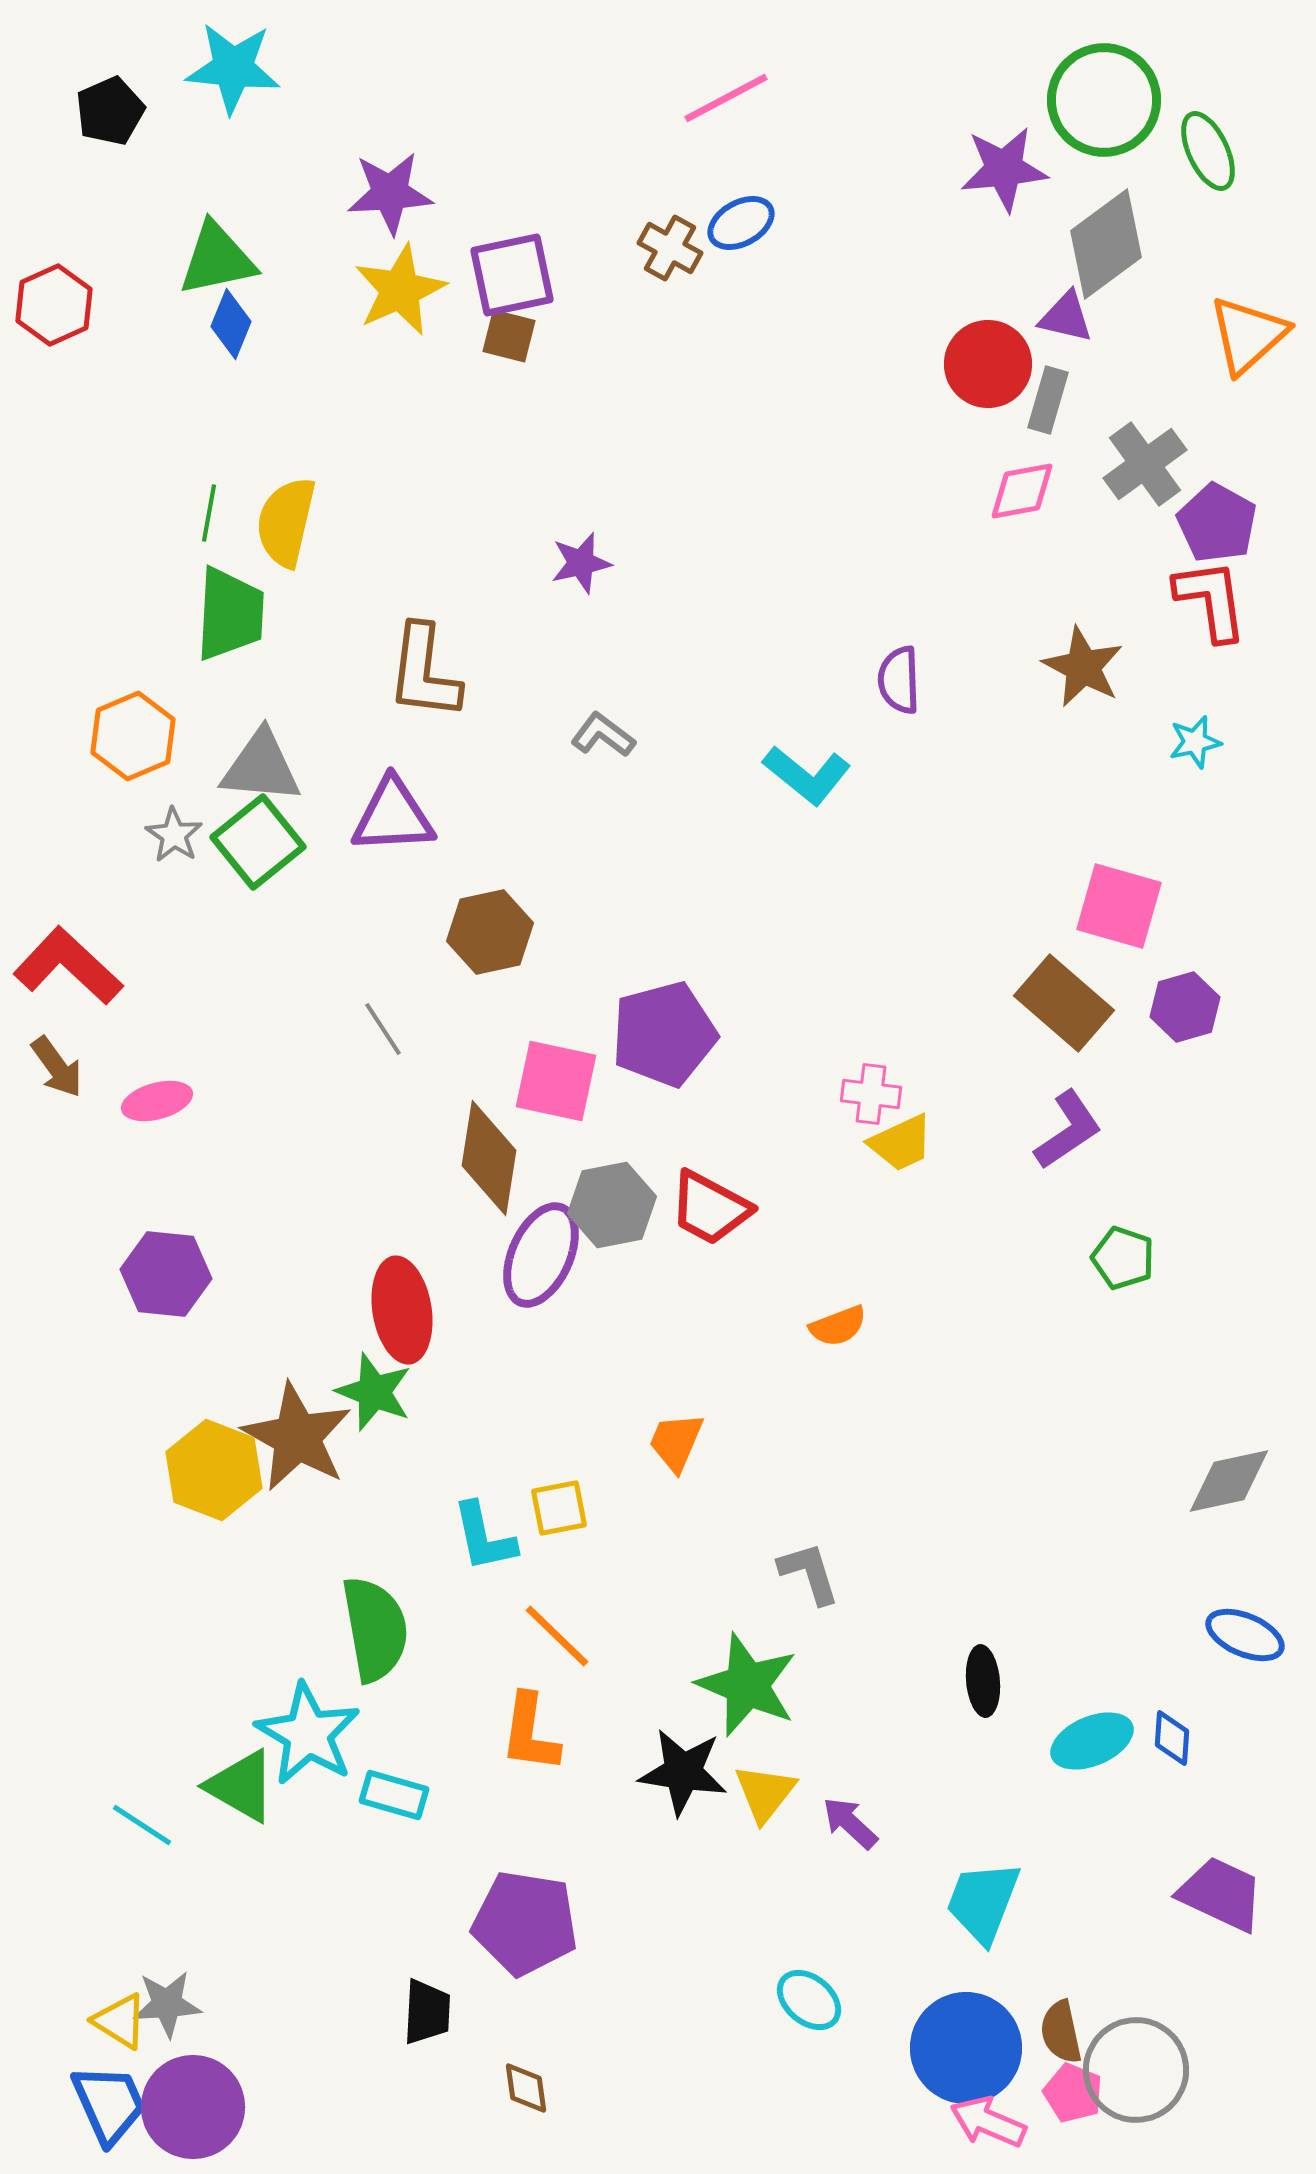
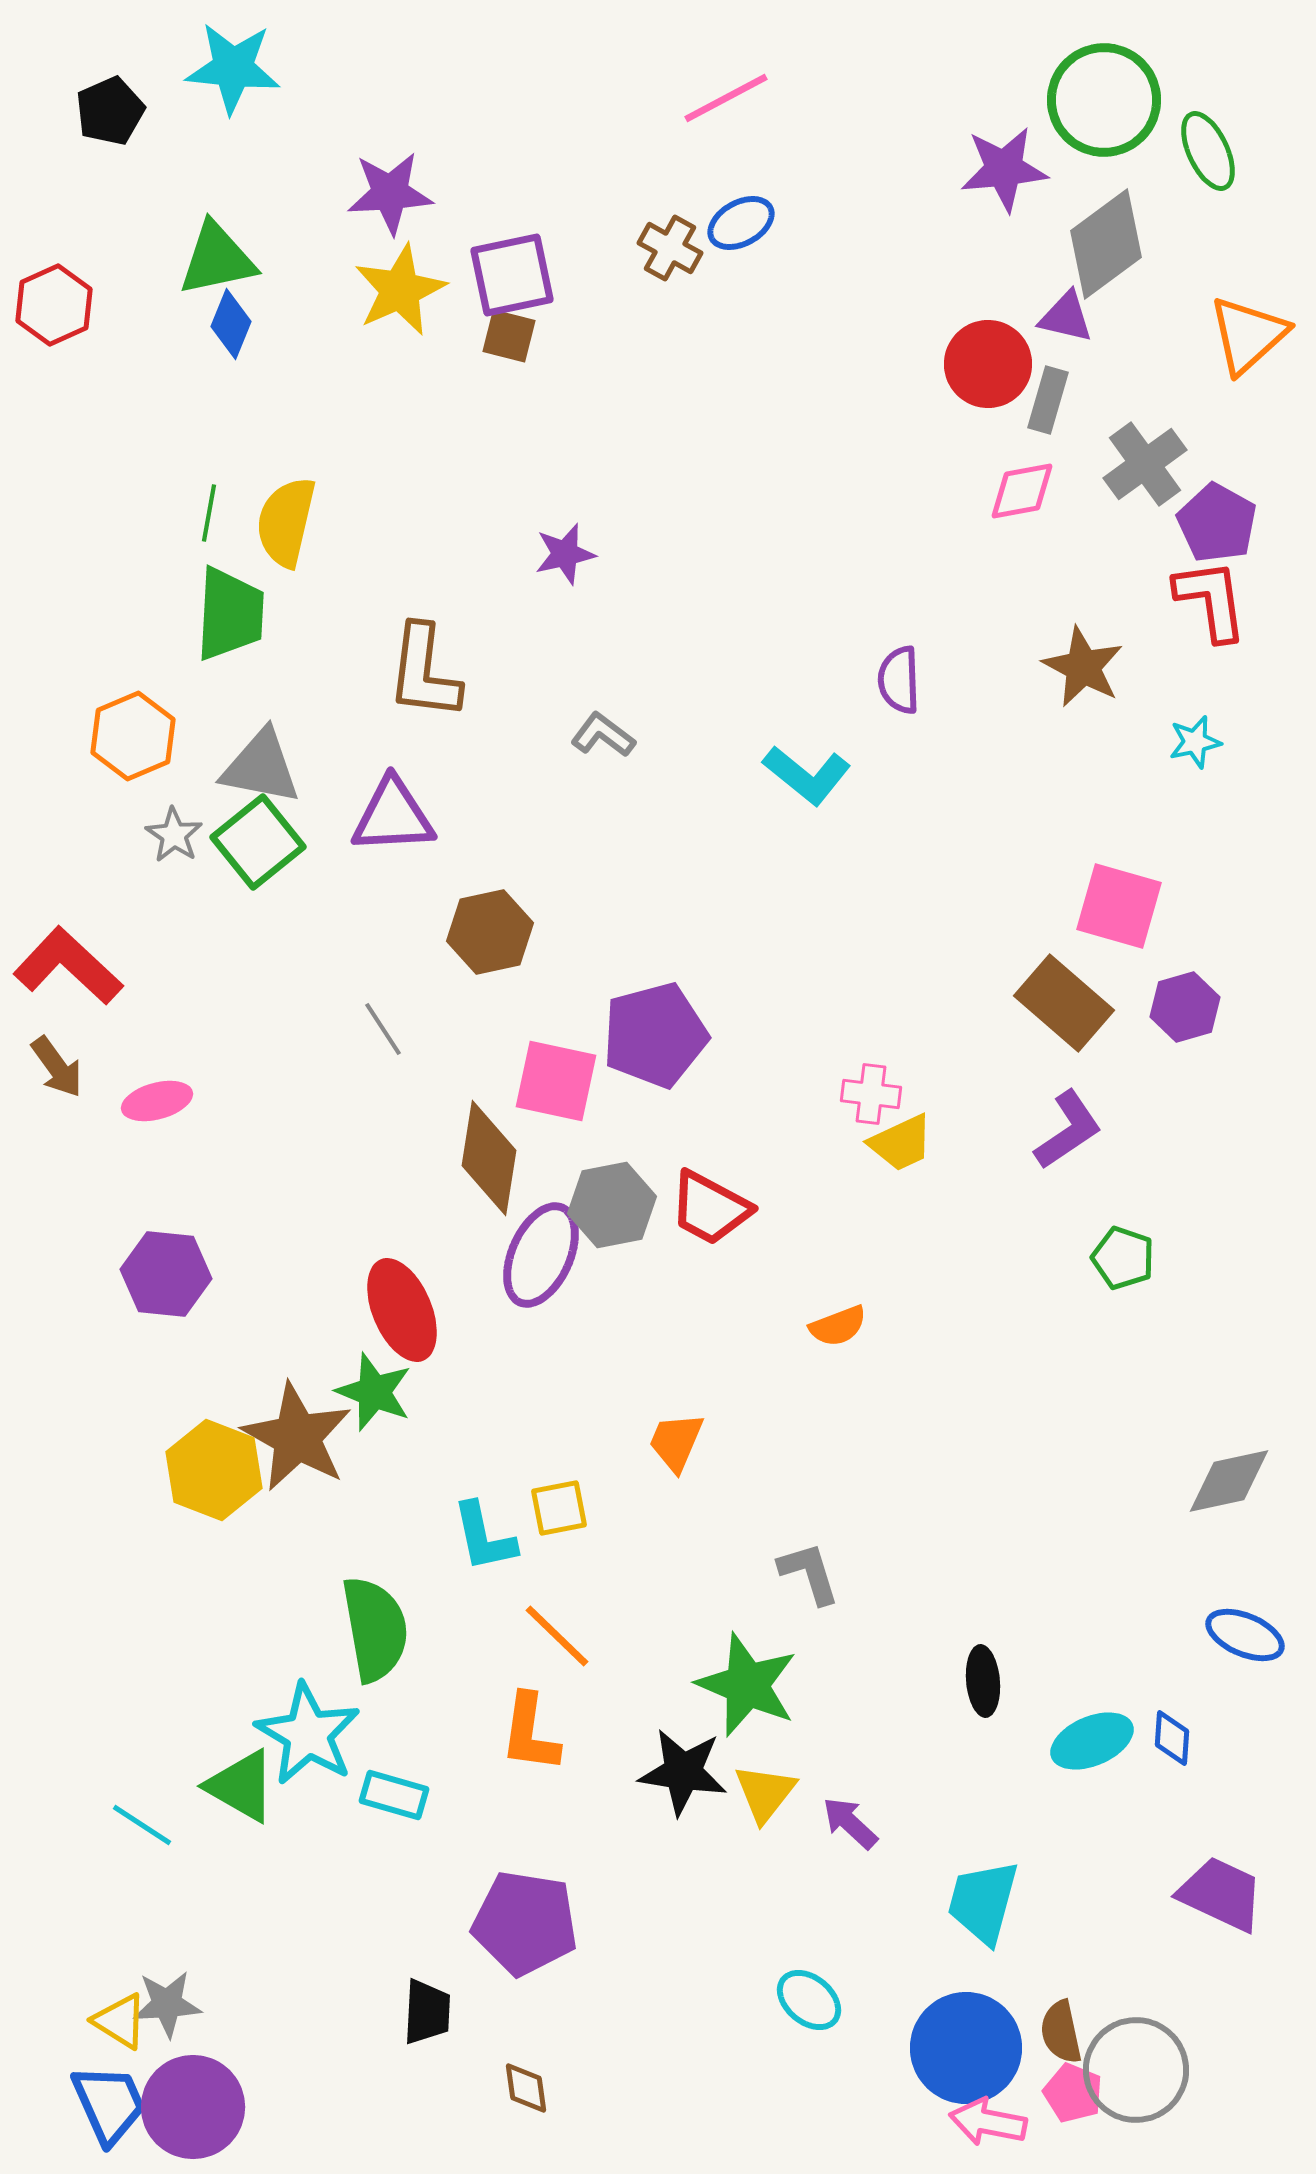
purple star at (581, 563): moved 16 px left, 9 px up
gray triangle at (261, 767): rotated 6 degrees clockwise
purple pentagon at (664, 1034): moved 9 px left, 1 px down
red ellipse at (402, 1310): rotated 14 degrees counterclockwise
cyan trapezoid at (983, 1902): rotated 6 degrees counterclockwise
pink arrow at (988, 2122): rotated 12 degrees counterclockwise
